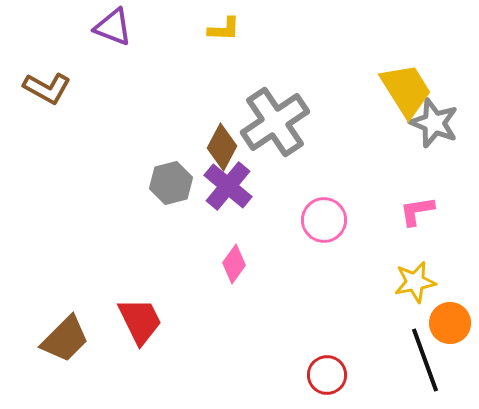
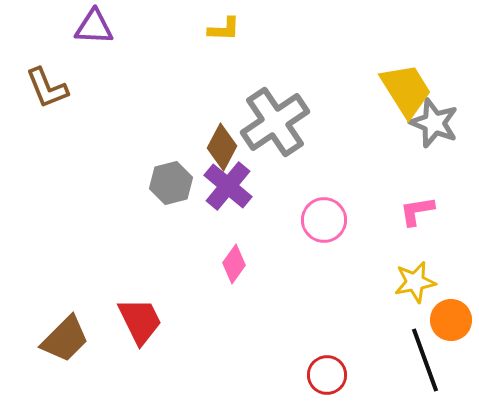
purple triangle: moved 19 px left; rotated 18 degrees counterclockwise
brown L-shape: rotated 39 degrees clockwise
orange circle: moved 1 px right, 3 px up
